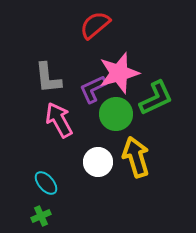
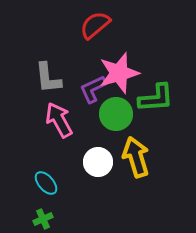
green L-shape: rotated 21 degrees clockwise
green cross: moved 2 px right, 3 px down
